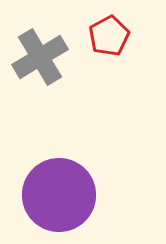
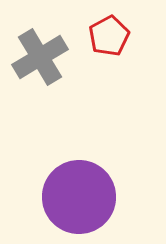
purple circle: moved 20 px right, 2 px down
